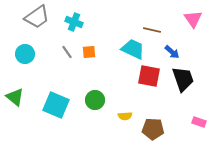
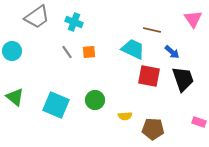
cyan circle: moved 13 px left, 3 px up
